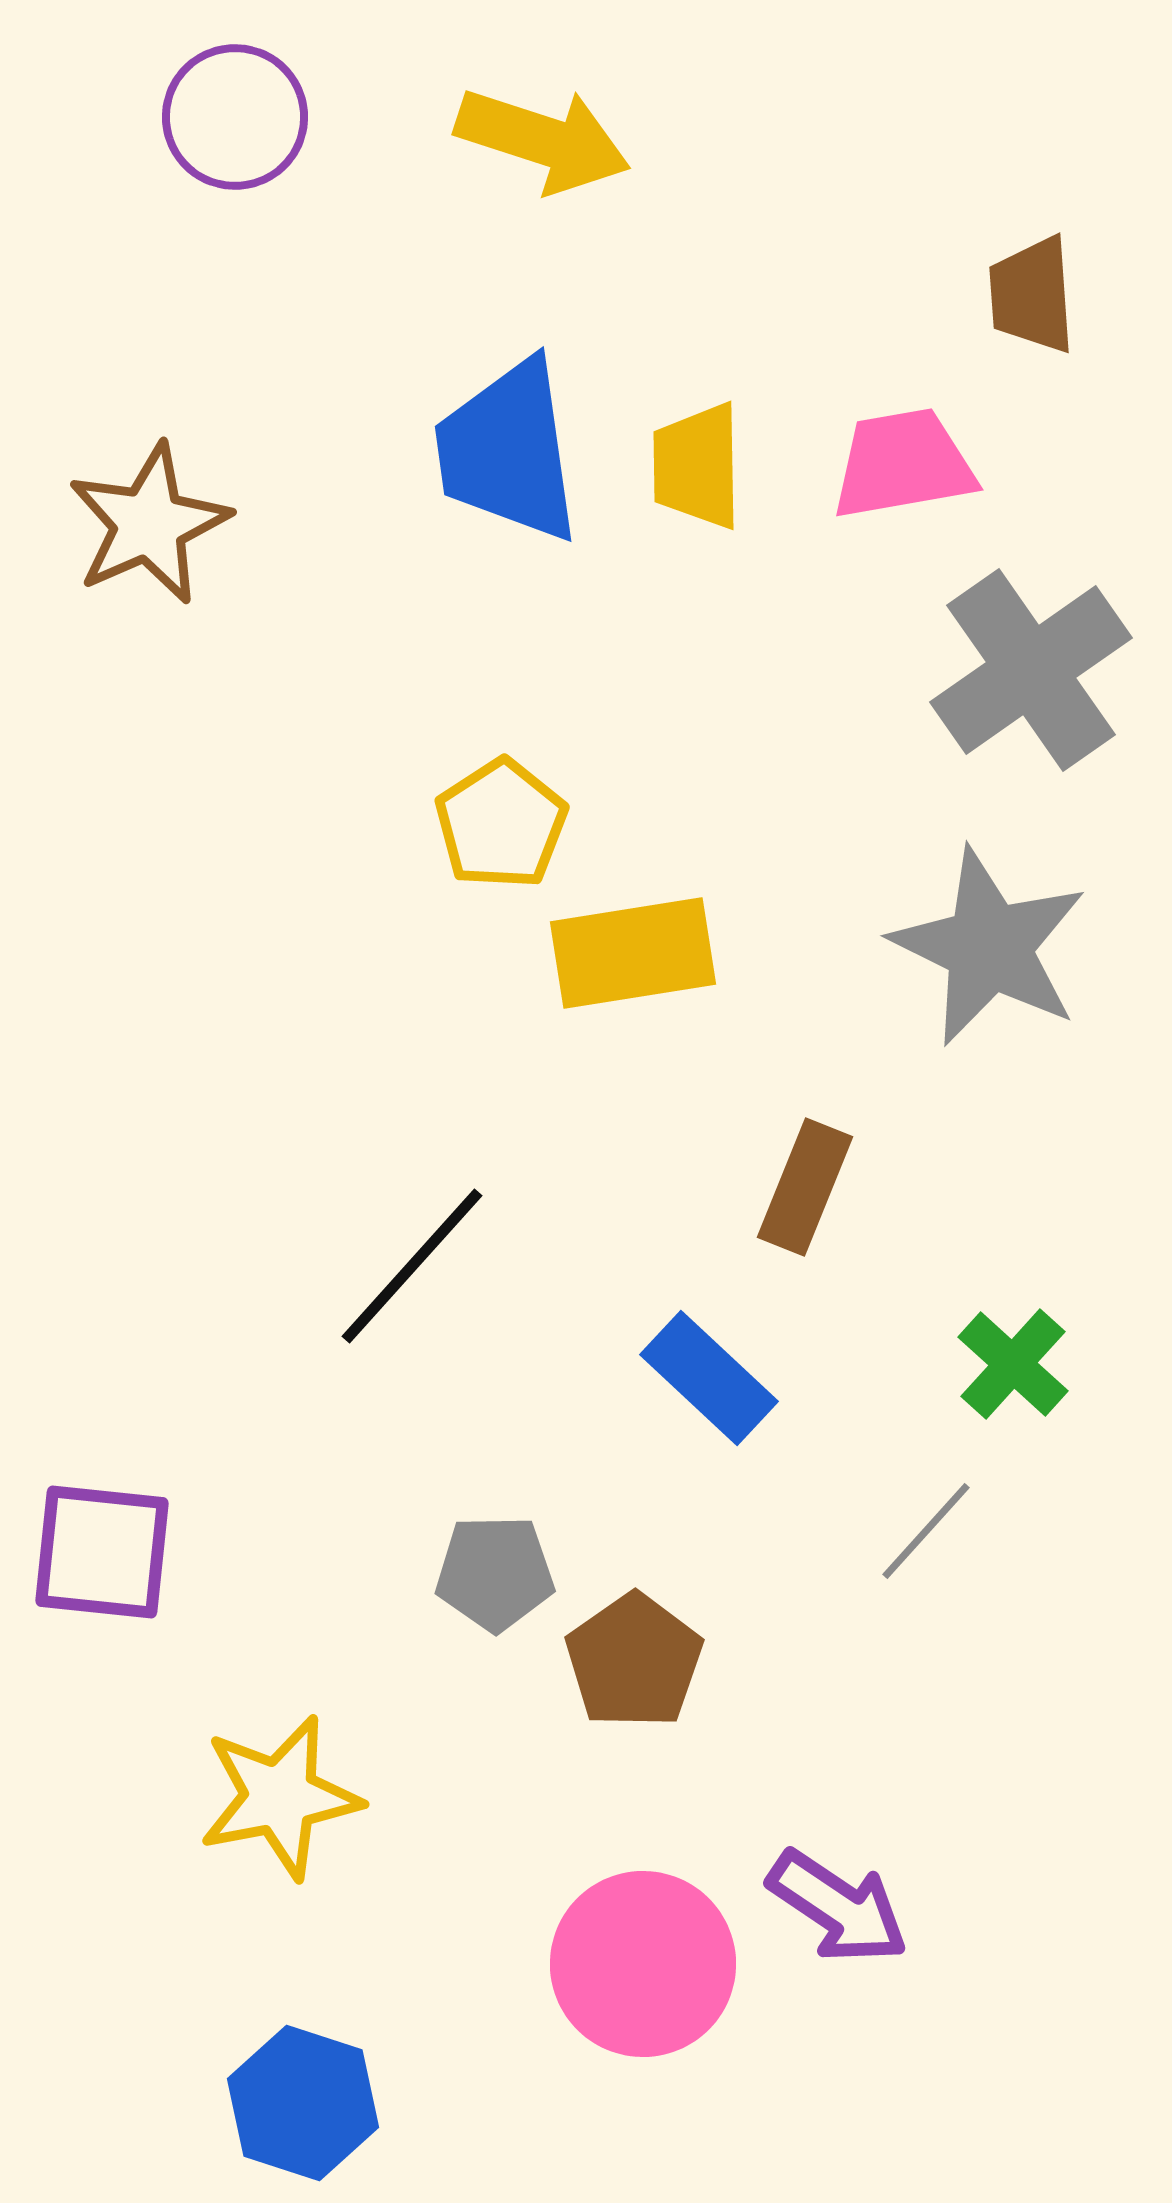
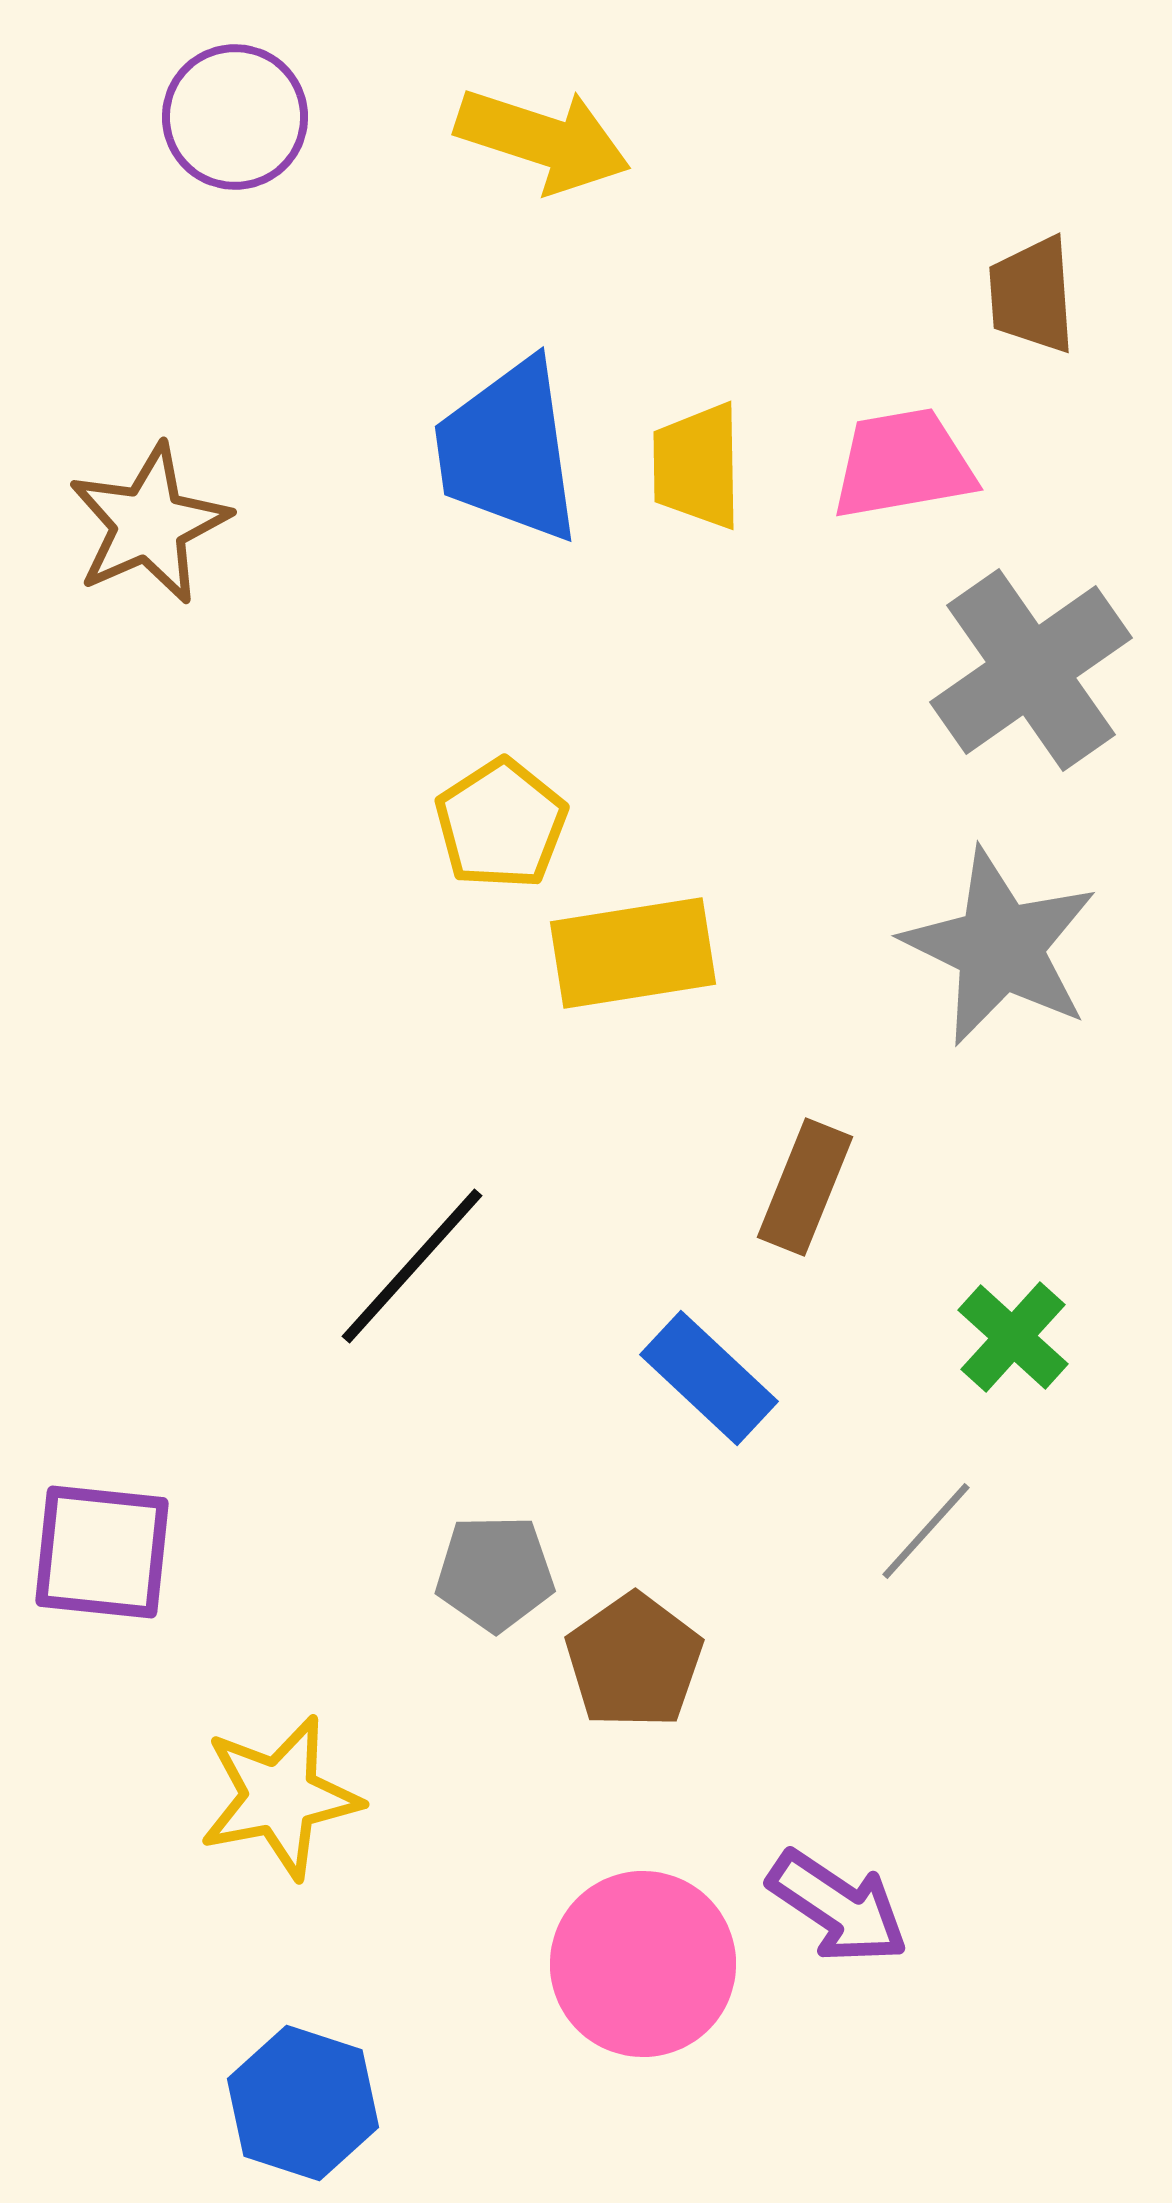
gray star: moved 11 px right
green cross: moved 27 px up
